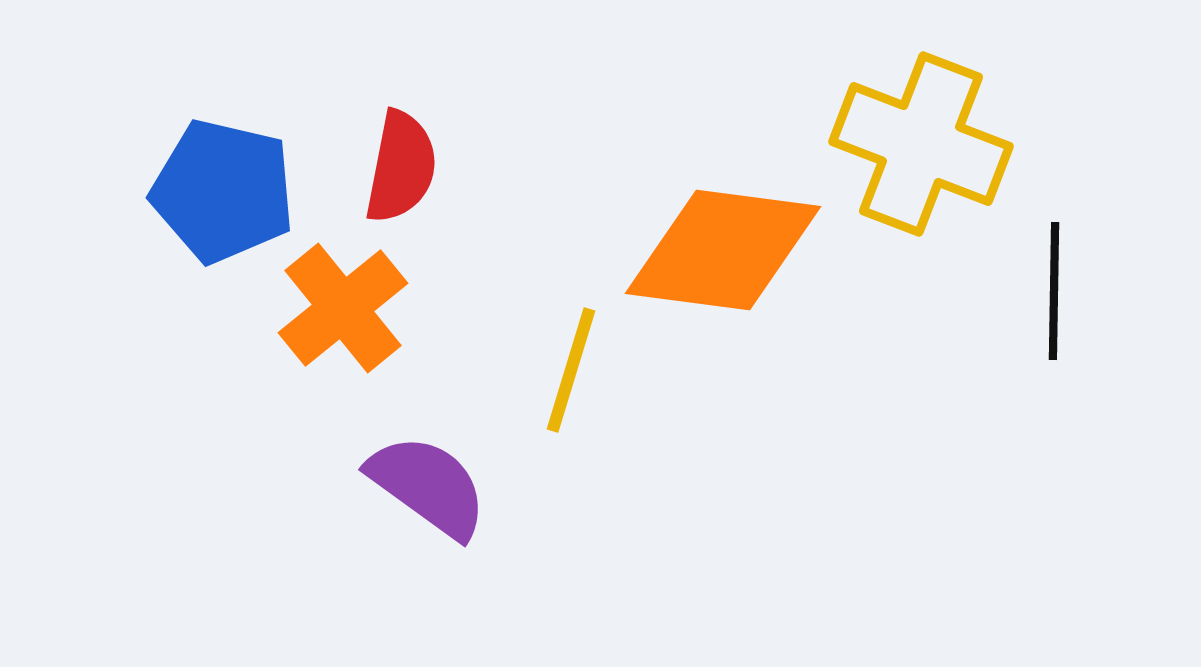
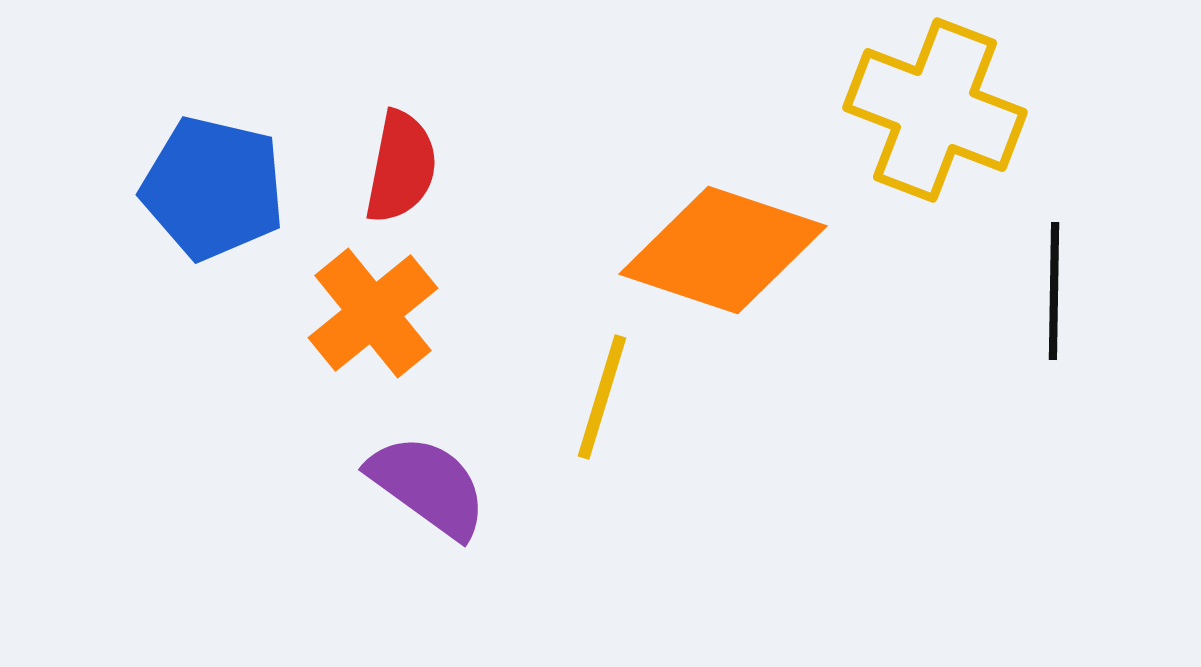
yellow cross: moved 14 px right, 34 px up
blue pentagon: moved 10 px left, 3 px up
orange diamond: rotated 11 degrees clockwise
orange cross: moved 30 px right, 5 px down
yellow line: moved 31 px right, 27 px down
